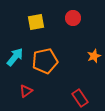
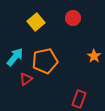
yellow square: rotated 30 degrees counterclockwise
orange star: rotated 16 degrees counterclockwise
red triangle: moved 12 px up
red rectangle: moved 1 px left, 1 px down; rotated 54 degrees clockwise
